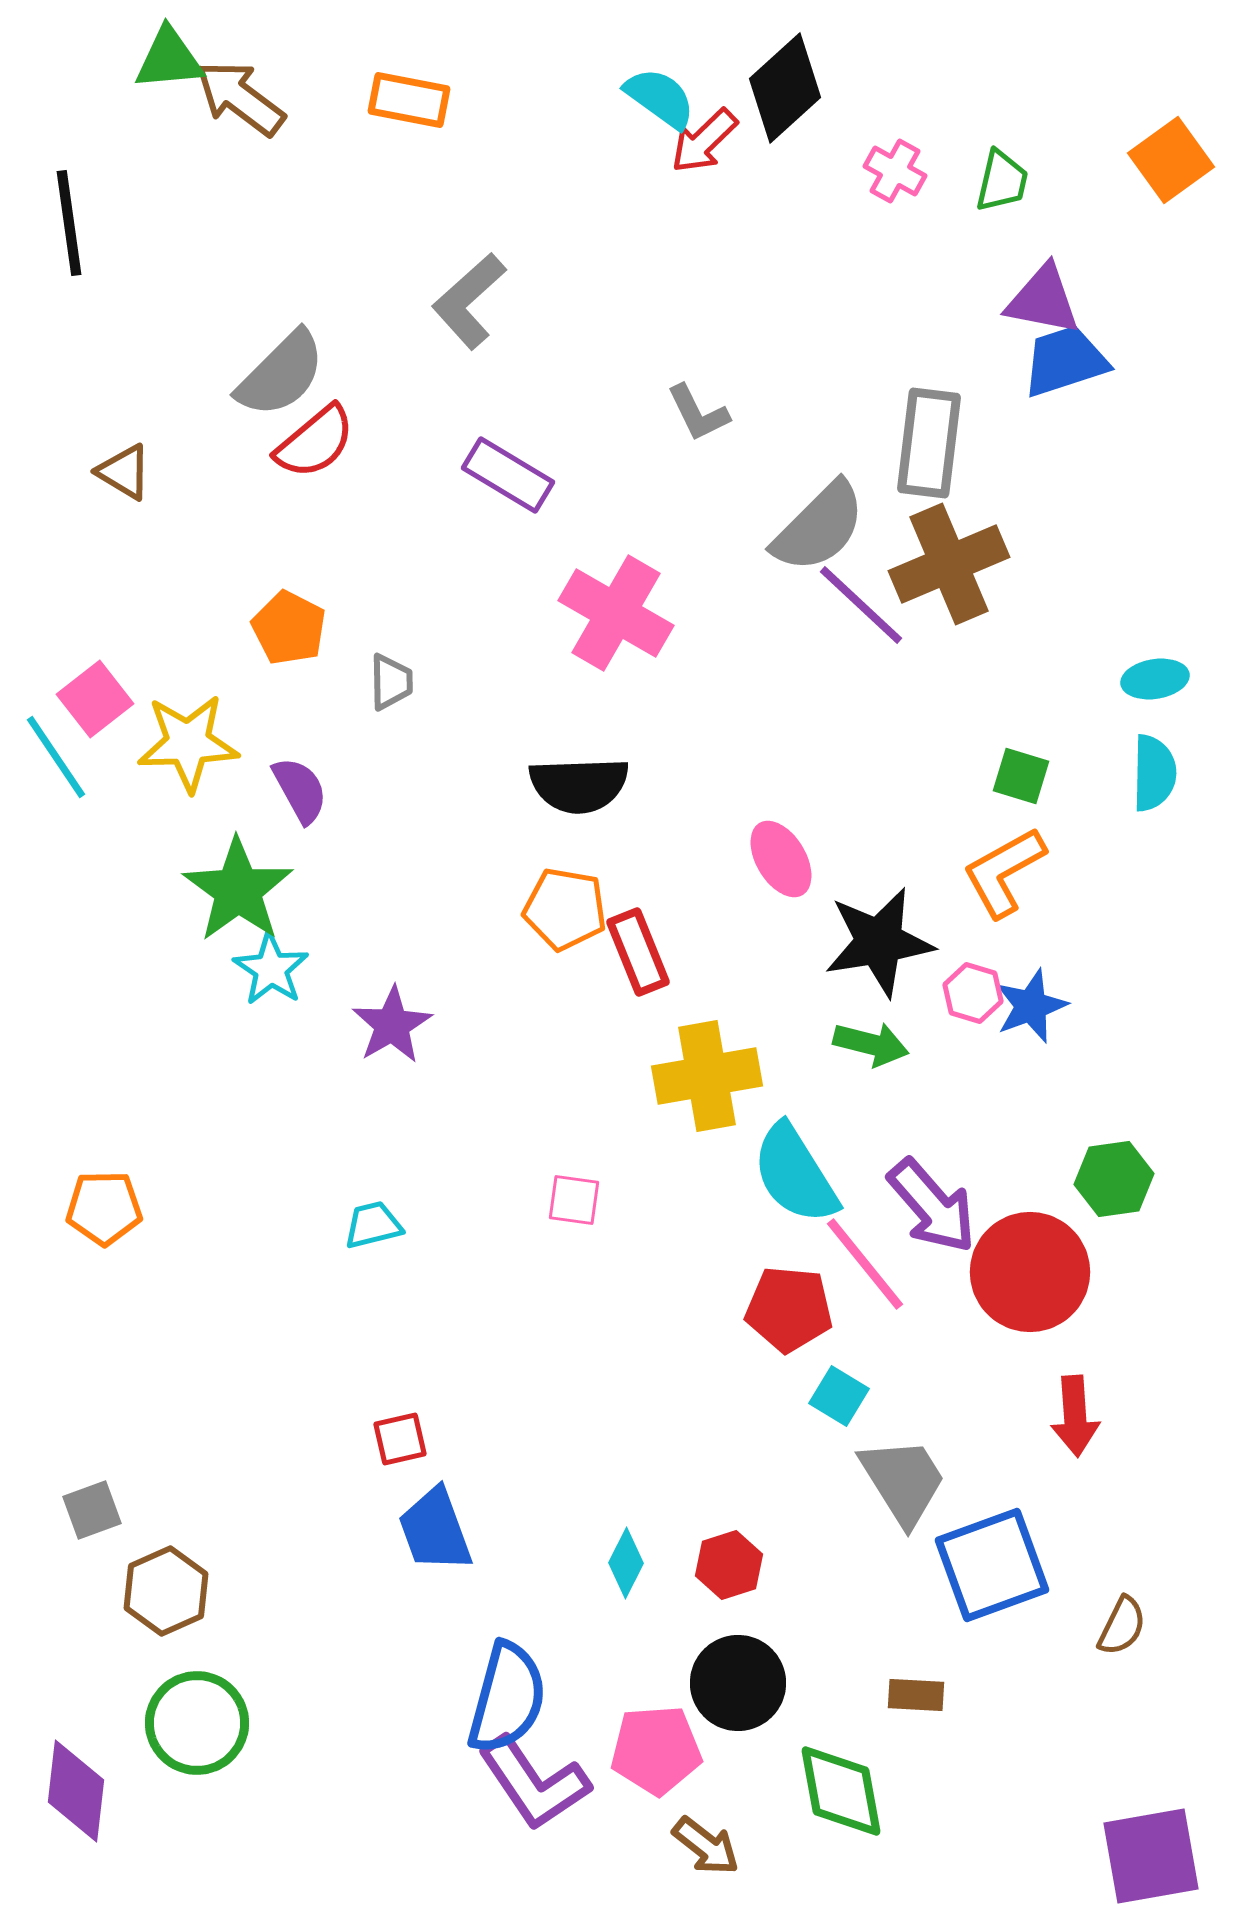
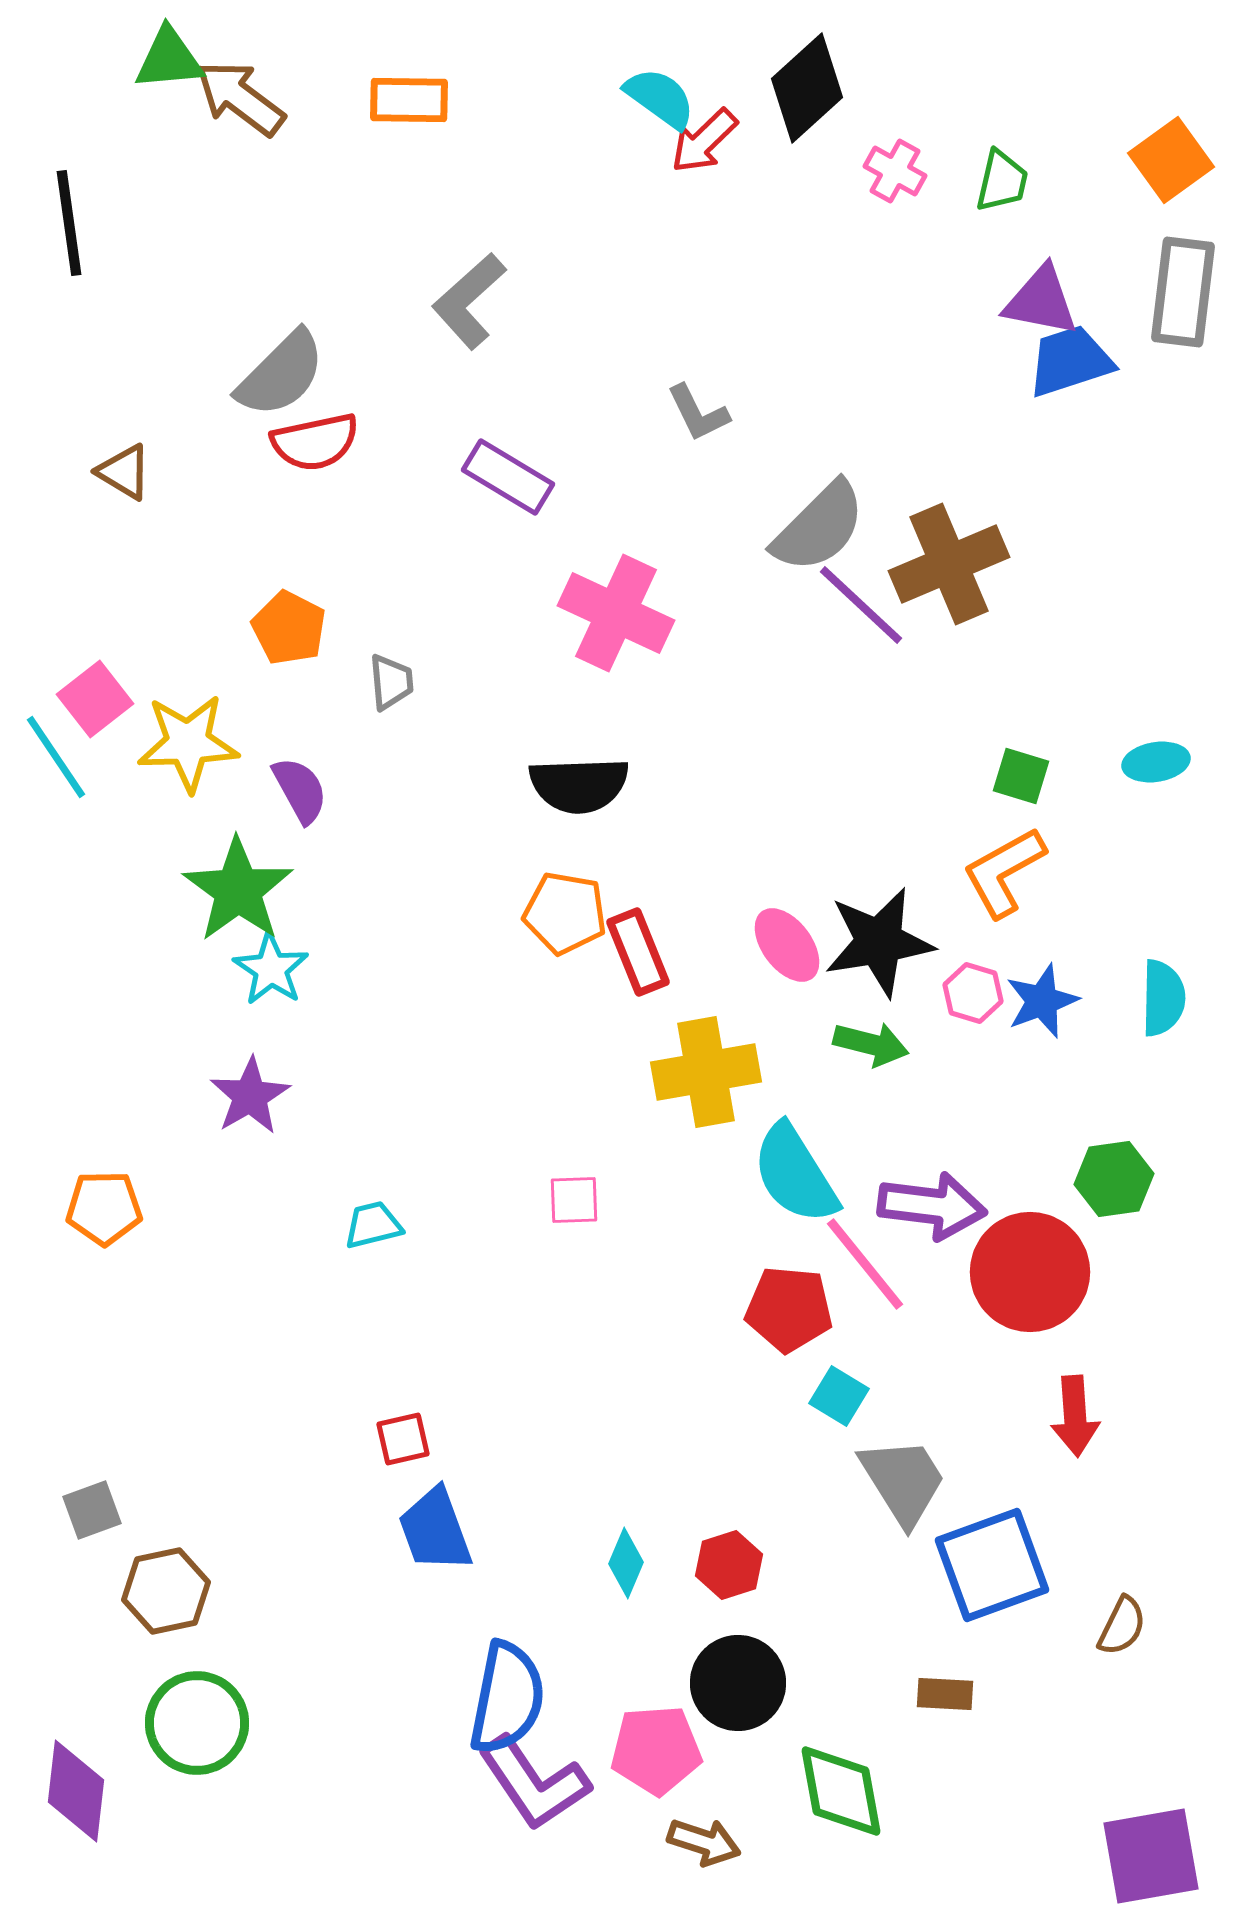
black diamond at (785, 88): moved 22 px right
orange rectangle at (409, 100): rotated 10 degrees counterclockwise
purple triangle at (1043, 300): moved 2 px left, 1 px down
blue trapezoid at (1065, 361): moved 5 px right
red semicircle at (315, 442): rotated 28 degrees clockwise
gray rectangle at (929, 443): moved 254 px right, 151 px up
purple rectangle at (508, 475): moved 2 px down
pink cross at (616, 613): rotated 5 degrees counterclockwise
cyan ellipse at (1155, 679): moved 1 px right, 83 px down
gray trapezoid at (391, 682): rotated 4 degrees counterclockwise
cyan semicircle at (1154, 773): moved 9 px right, 225 px down
pink ellipse at (781, 859): moved 6 px right, 86 px down; rotated 6 degrees counterclockwise
orange pentagon at (565, 909): moved 4 px down
blue star at (1031, 1006): moved 11 px right, 5 px up
purple star at (392, 1025): moved 142 px left, 71 px down
yellow cross at (707, 1076): moved 1 px left, 4 px up
pink square at (574, 1200): rotated 10 degrees counterclockwise
purple arrow at (932, 1206): rotated 42 degrees counterclockwise
red square at (400, 1439): moved 3 px right
cyan diamond at (626, 1563): rotated 4 degrees counterclockwise
brown hexagon at (166, 1591): rotated 12 degrees clockwise
brown rectangle at (916, 1695): moved 29 px right, 1 px up
blue semicircle at (507, 1698): rotated 4 degrees counterclockwise
brown arrow at (706, 1846): moved 2 px left, 4 px up; rotated 20 degrees counterclockwise
